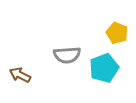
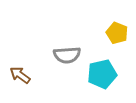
cyan pentagon: moved 2 px left, 6 px down; rotated 8 degrees clockwise
brown arrow: rotated 10 degrees clockwise
